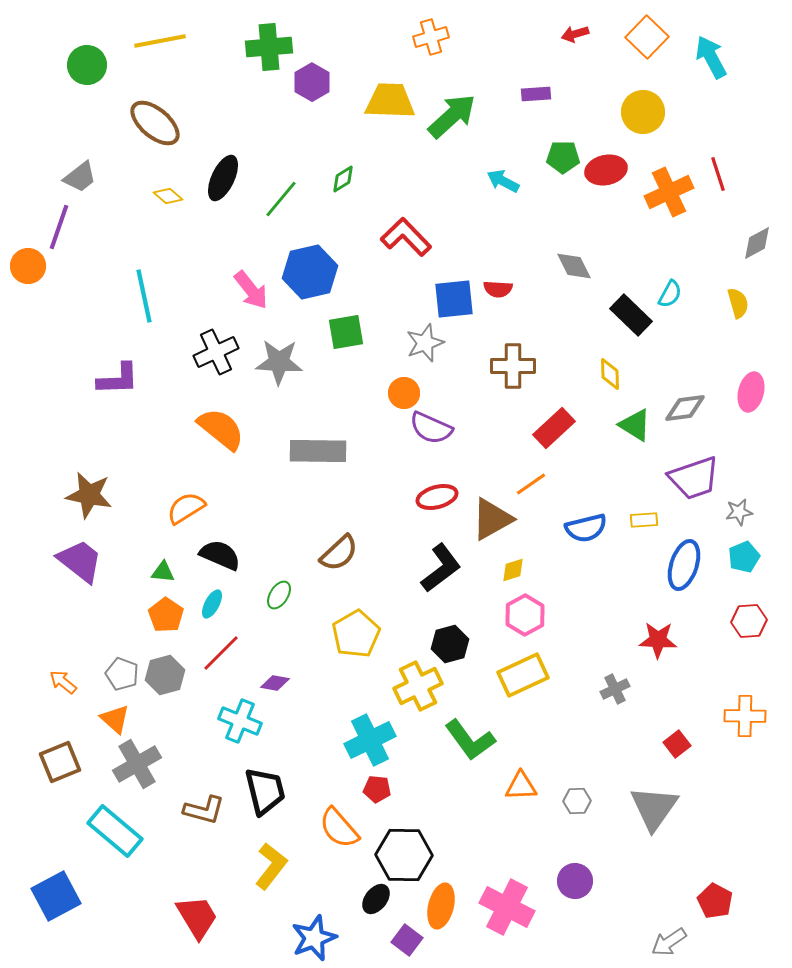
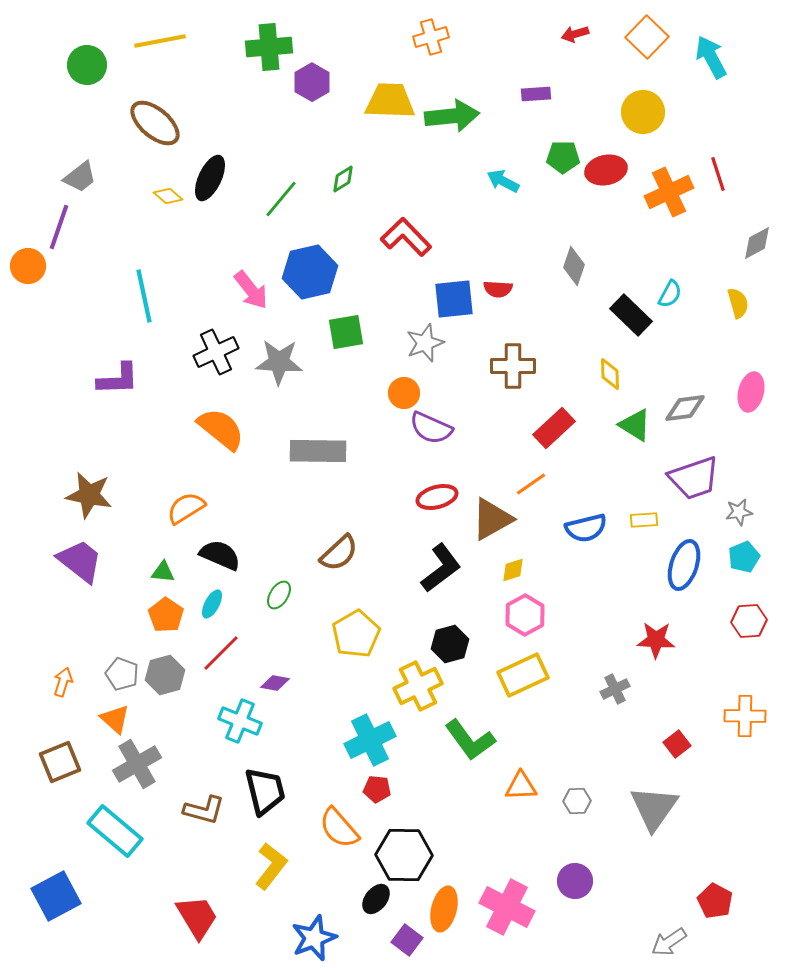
green arrow at (452, 116): rotated 36 degrees clockwise
black ellipse at (223, 178): moved 13 px left
gray diamond at (574, 266): rotated 45 degrees clockwise
red star at (658, 640): moved 2 px left
orange arrow at (63, 682): rotated 68 degrees clockwise
orange ellipse at (441, 906): moved 3 px right, 3 px down
